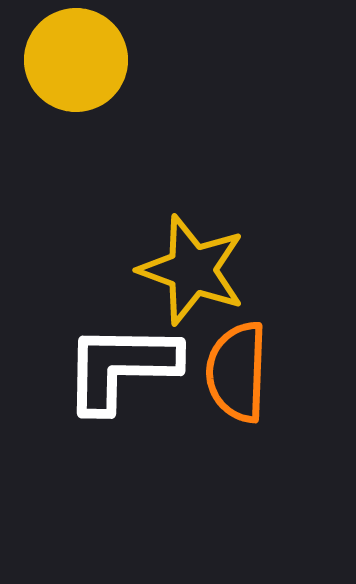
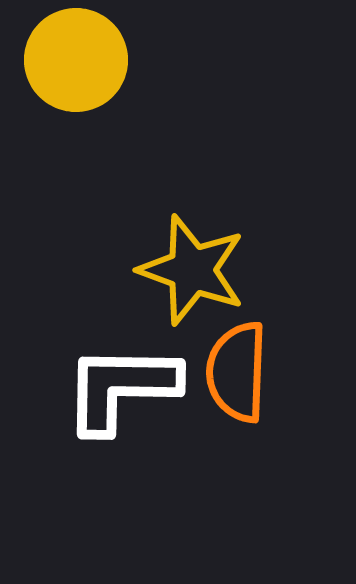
white L-shape: moved 21 px down
